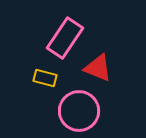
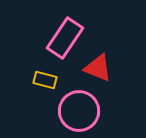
yellow rectangle: moved 2 px down
